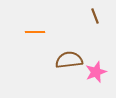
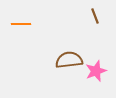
orange line: moved 14 px left, 8 px up
pink star: moved 1 px up
